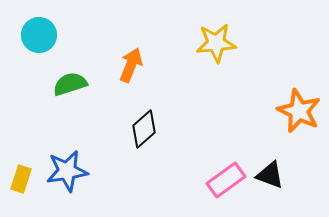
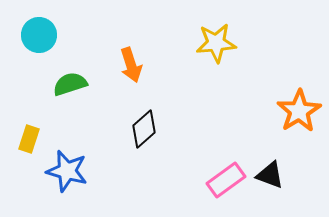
orange arrow: rotated 140 degrees clockwise
orange star: rotated 15 degrees clockwise
blue star: rotated 24 degrees clockwise
yellow rectangle: moved 8 px right, 40 px up
